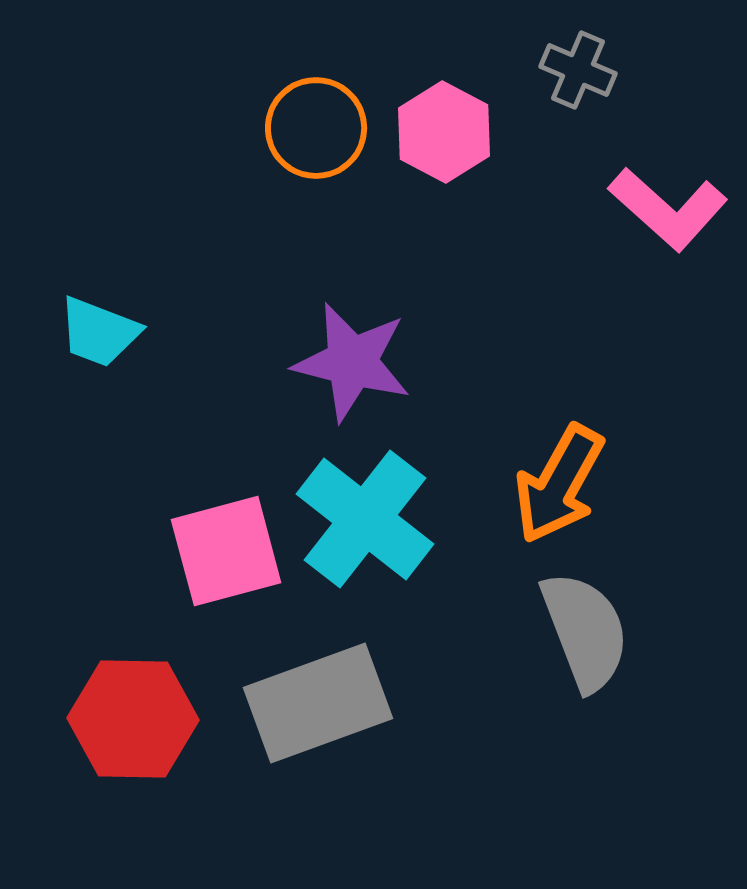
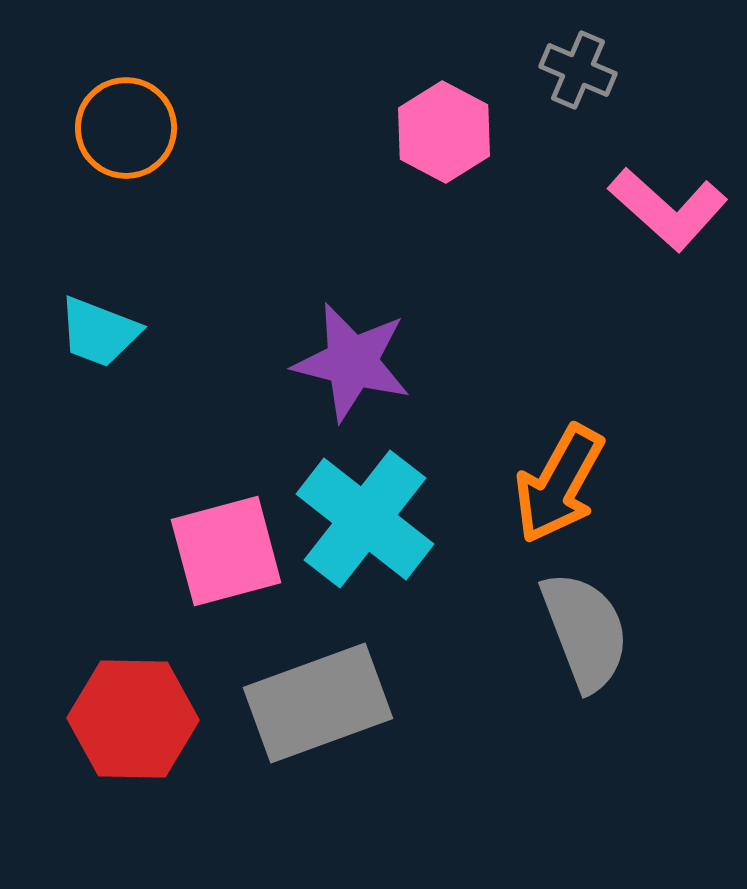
orange circle: moved 190 px left
